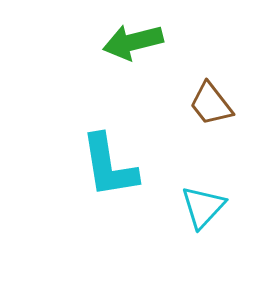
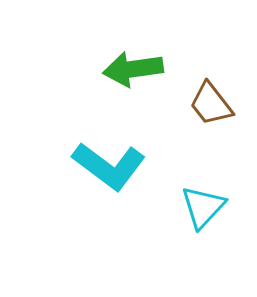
green arrow: moved 27 px down; rotated 6 degrees clockwise
cyan L-shape: rotated 44 degrees counterclockwise
